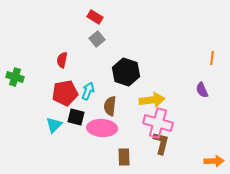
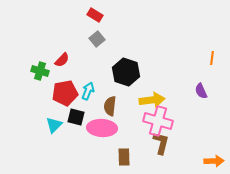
red rectangle: moved 2 px up
red semicircle: rotated 147 degrees counterclockwise
green cross: moved 25 px right, 6 px up
purple semicircle: moved 1 px left, 1 px down
pink cross: moved 2 px up
